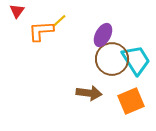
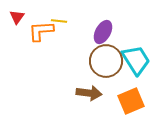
red triangle: moved 6 px down
yellow line: rotated 49 degrees clockwise
purple ellipse: moved 3 px up
brown circle: moved 6 px left, 2 px down
